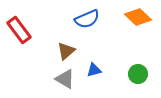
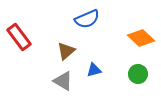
orange diamond: moved 3 px right, 21 px down
red rectangle: moved 7 px down
gray triangle: moved 2 px left, 2 px down
